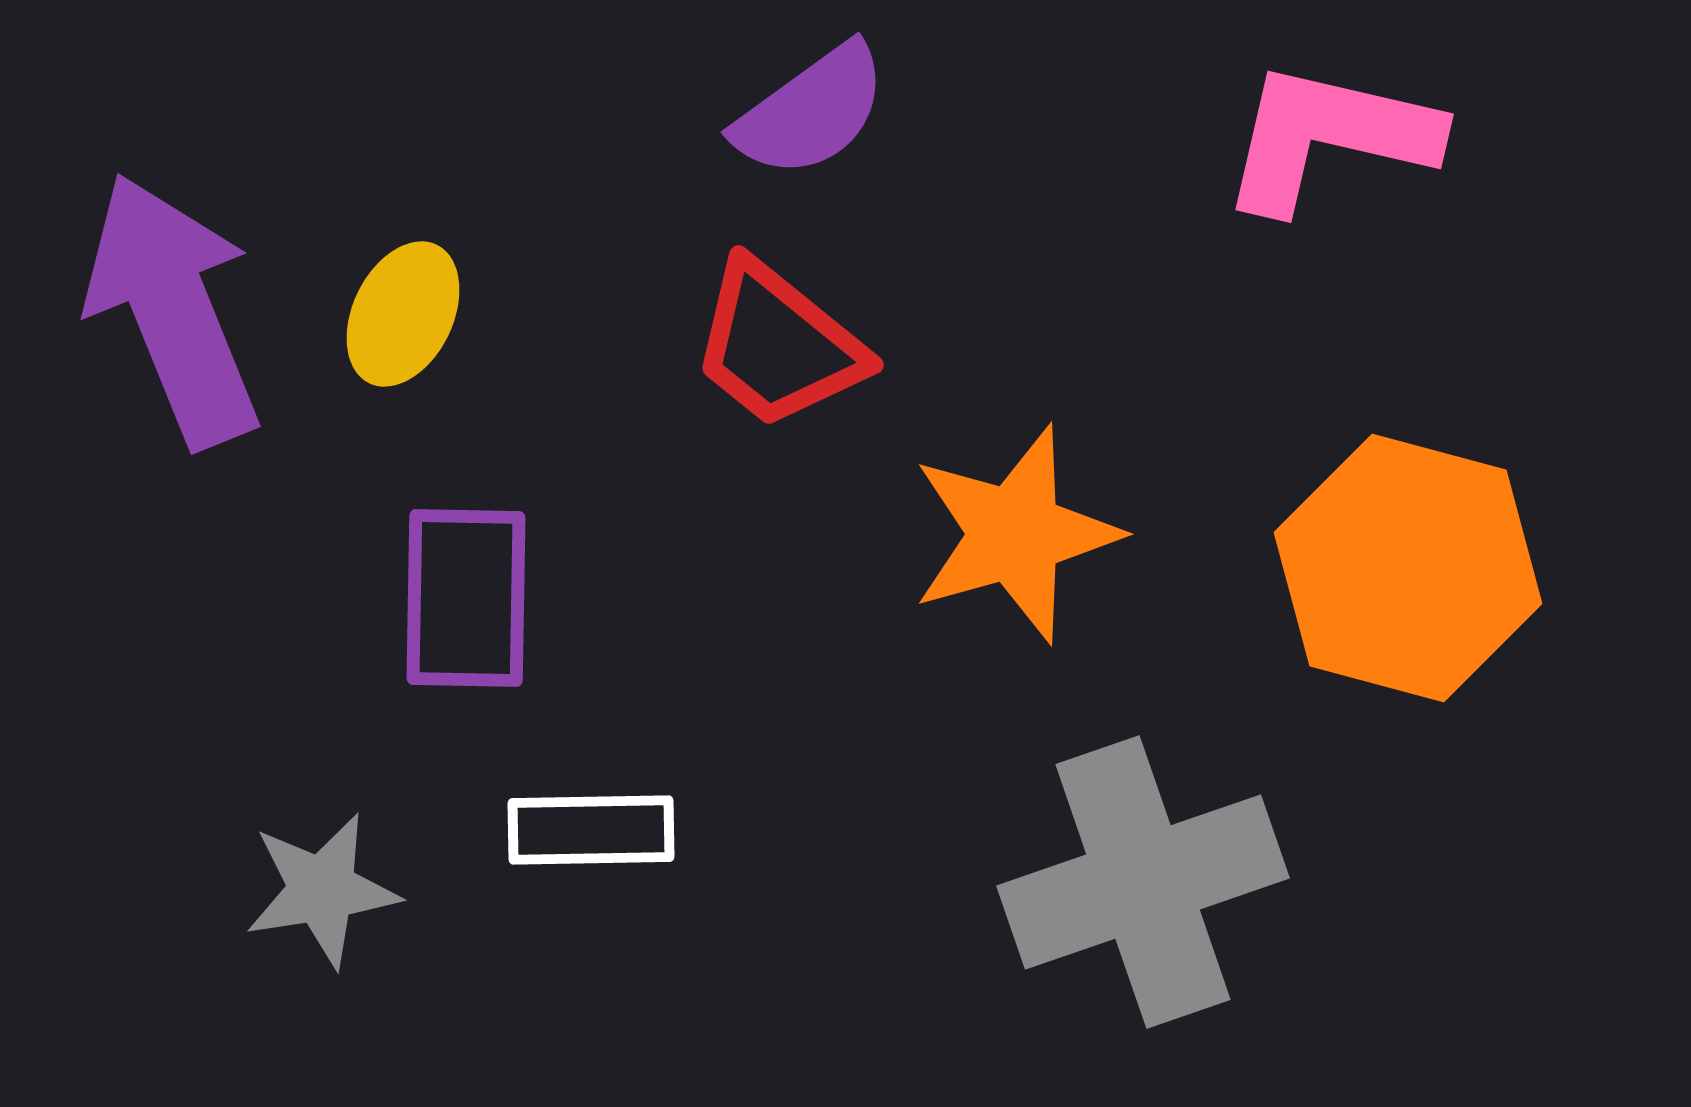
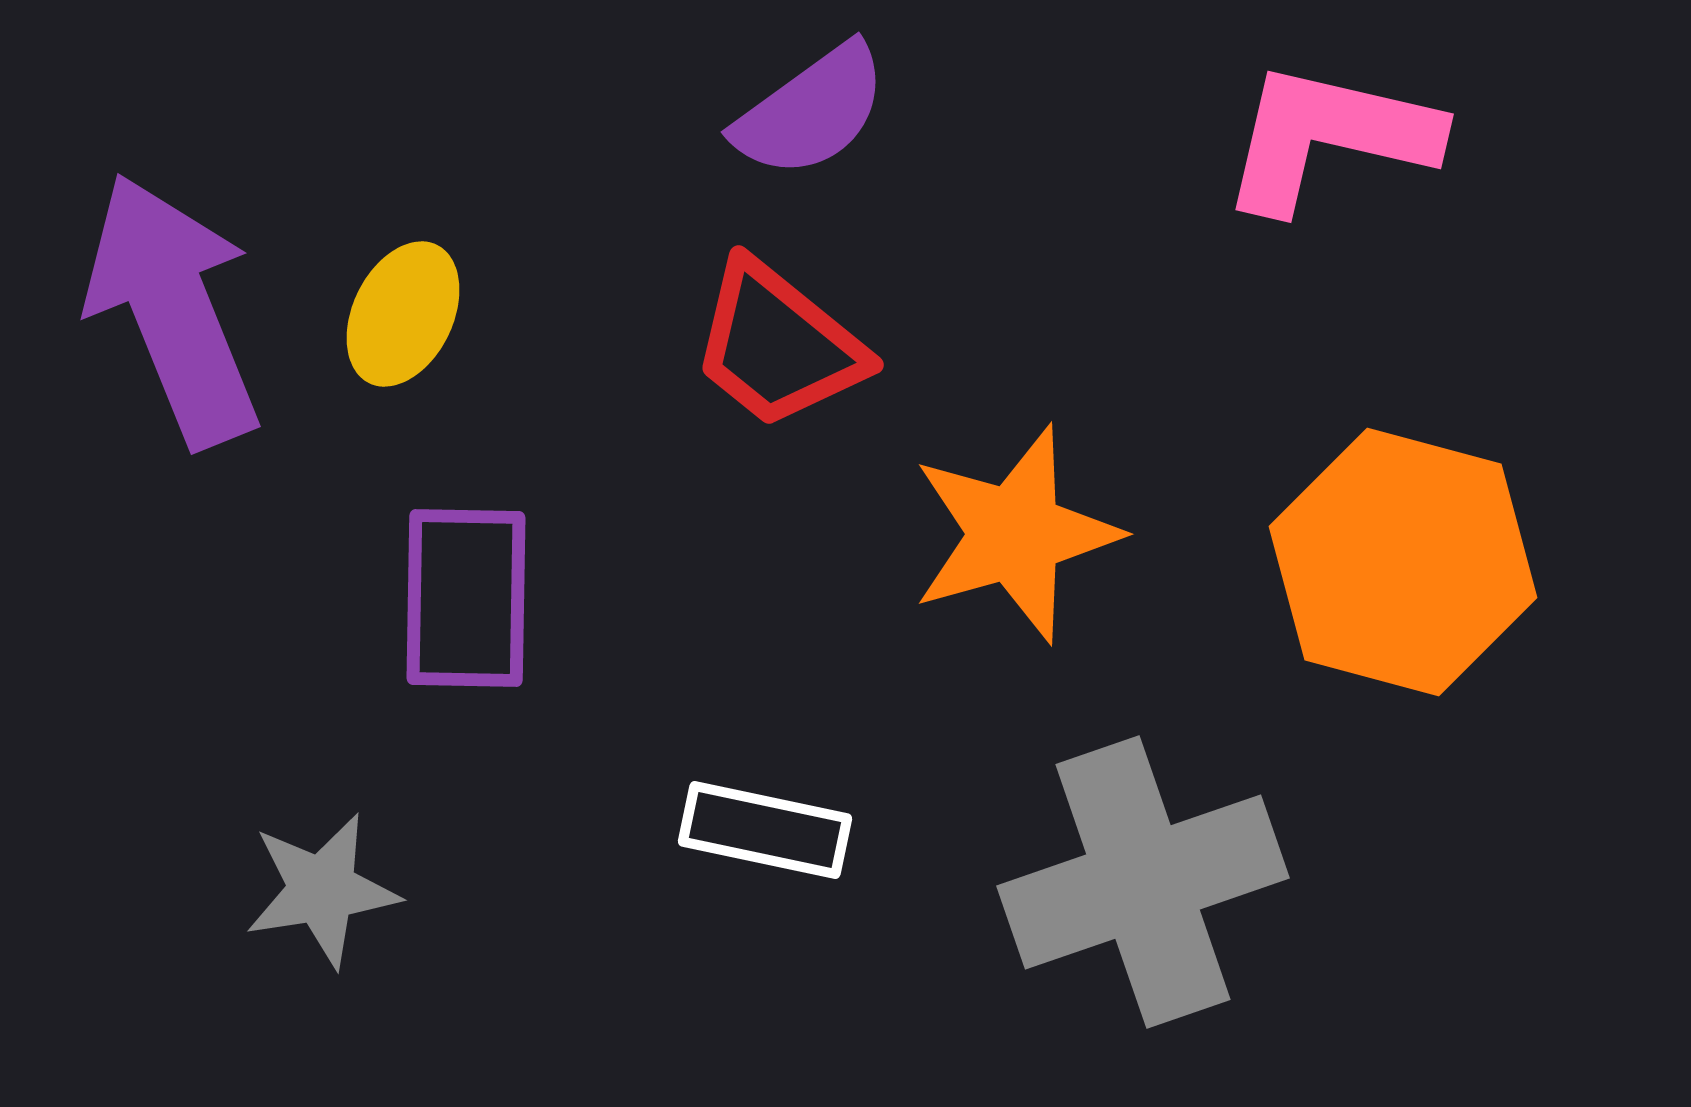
orange hexagon: moved 5 px left, 6 px up
white rectangle: moved 174 px right; rotated 13 degrees clockwise
